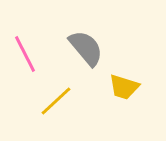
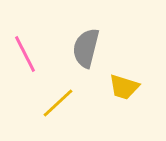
gray semicircle: rotated 126 degrees counterclockwise
yellow line: moved 2 px right, 2 px down
